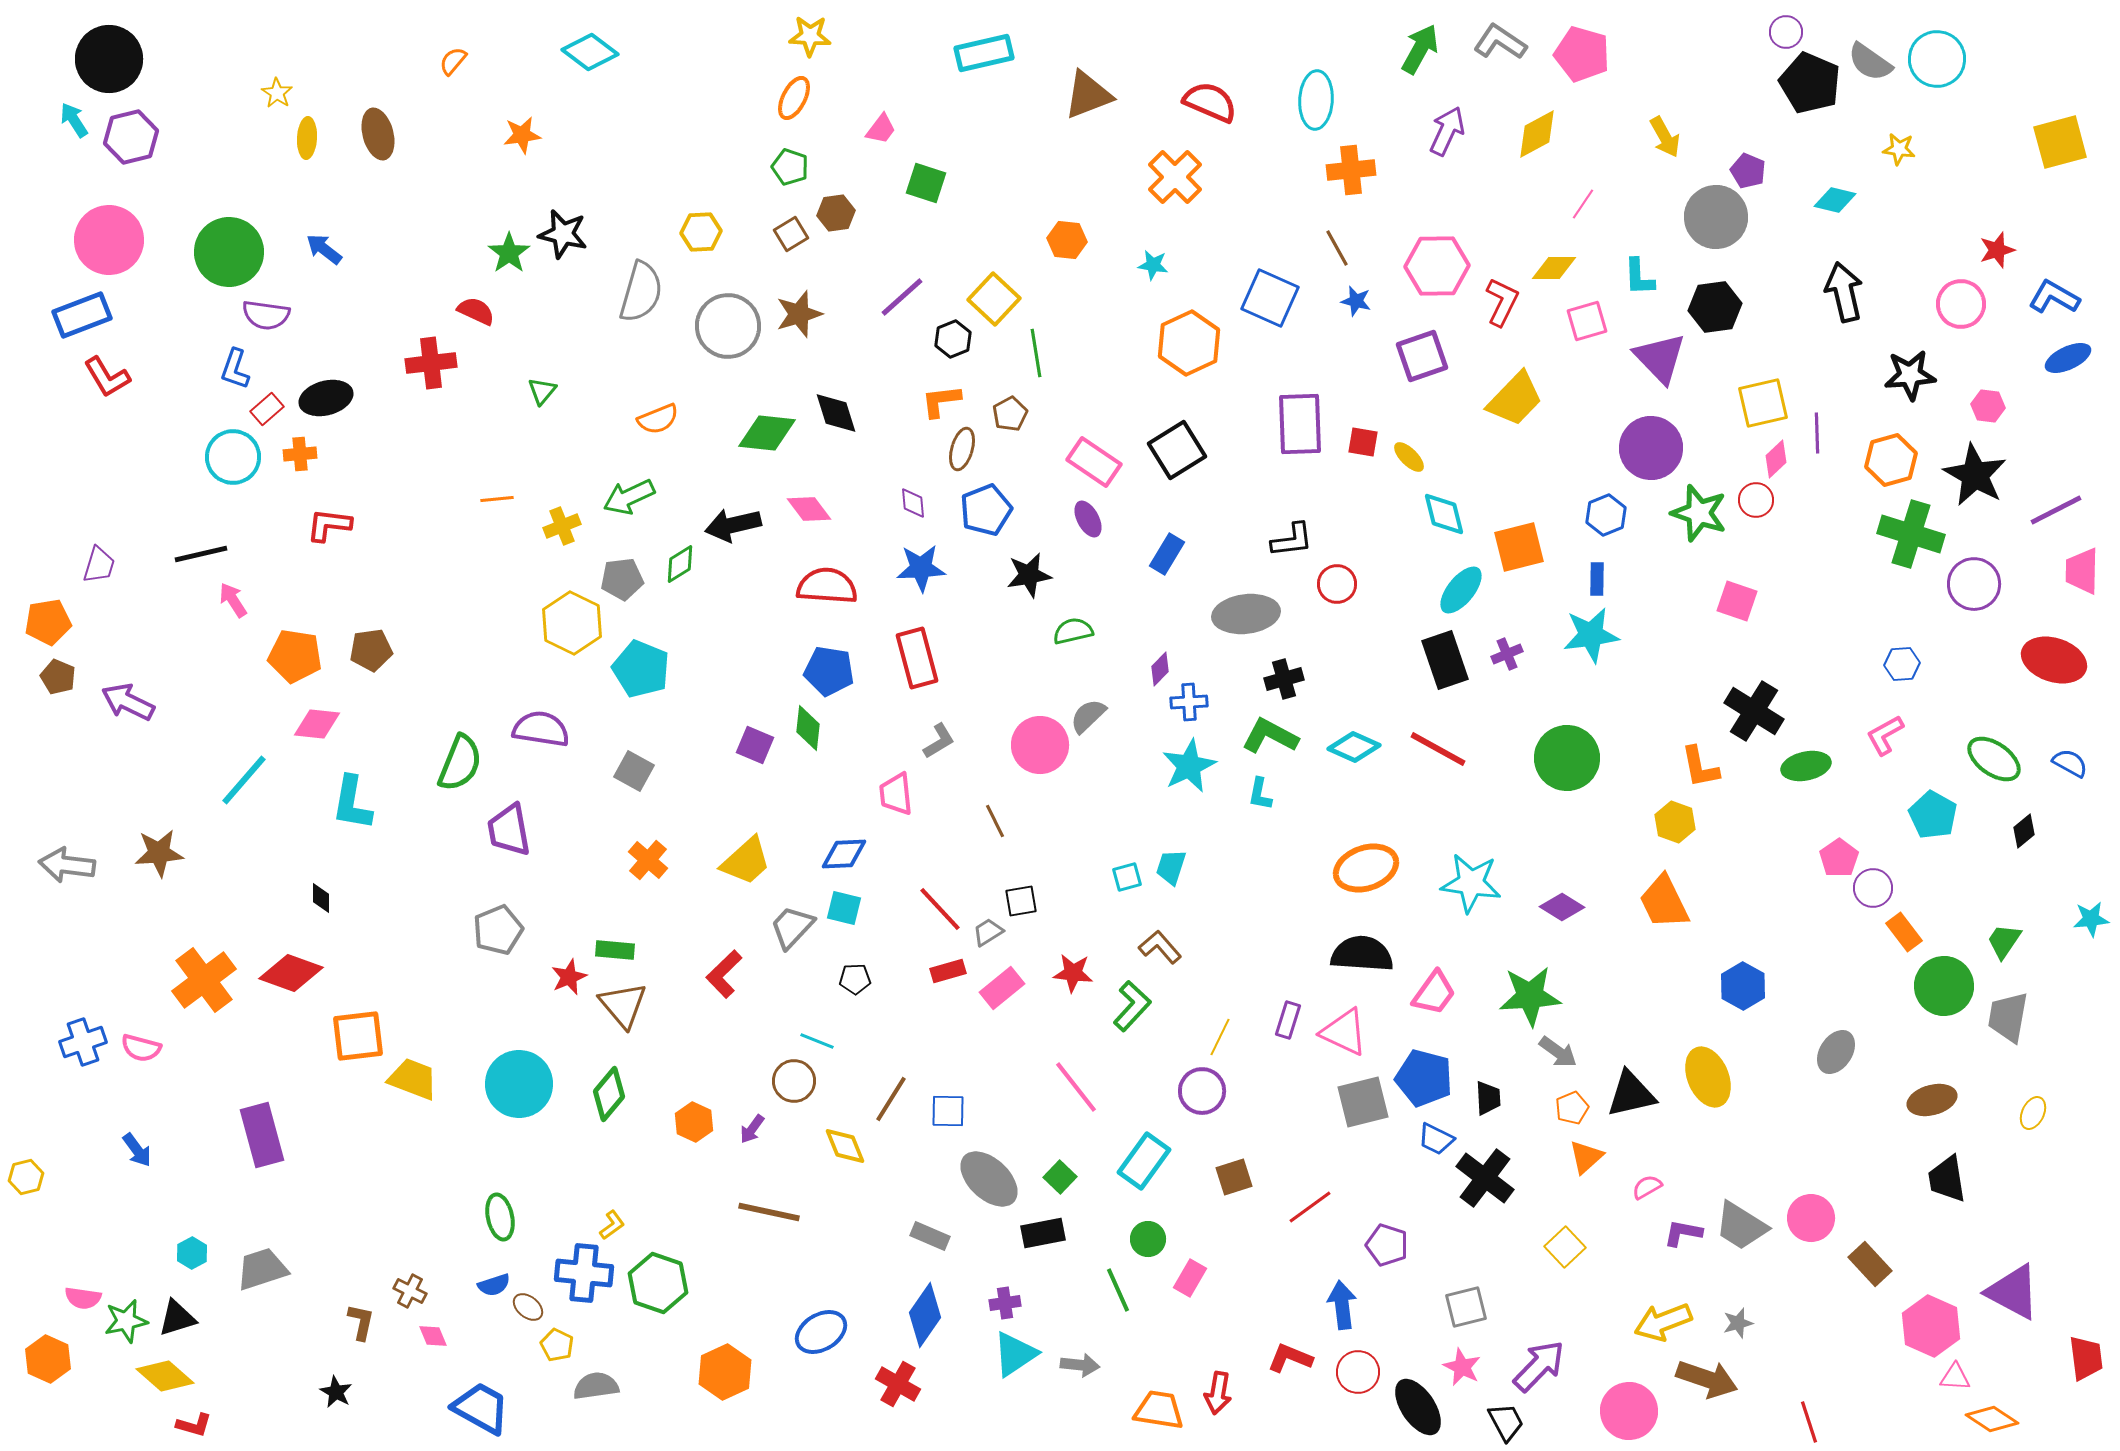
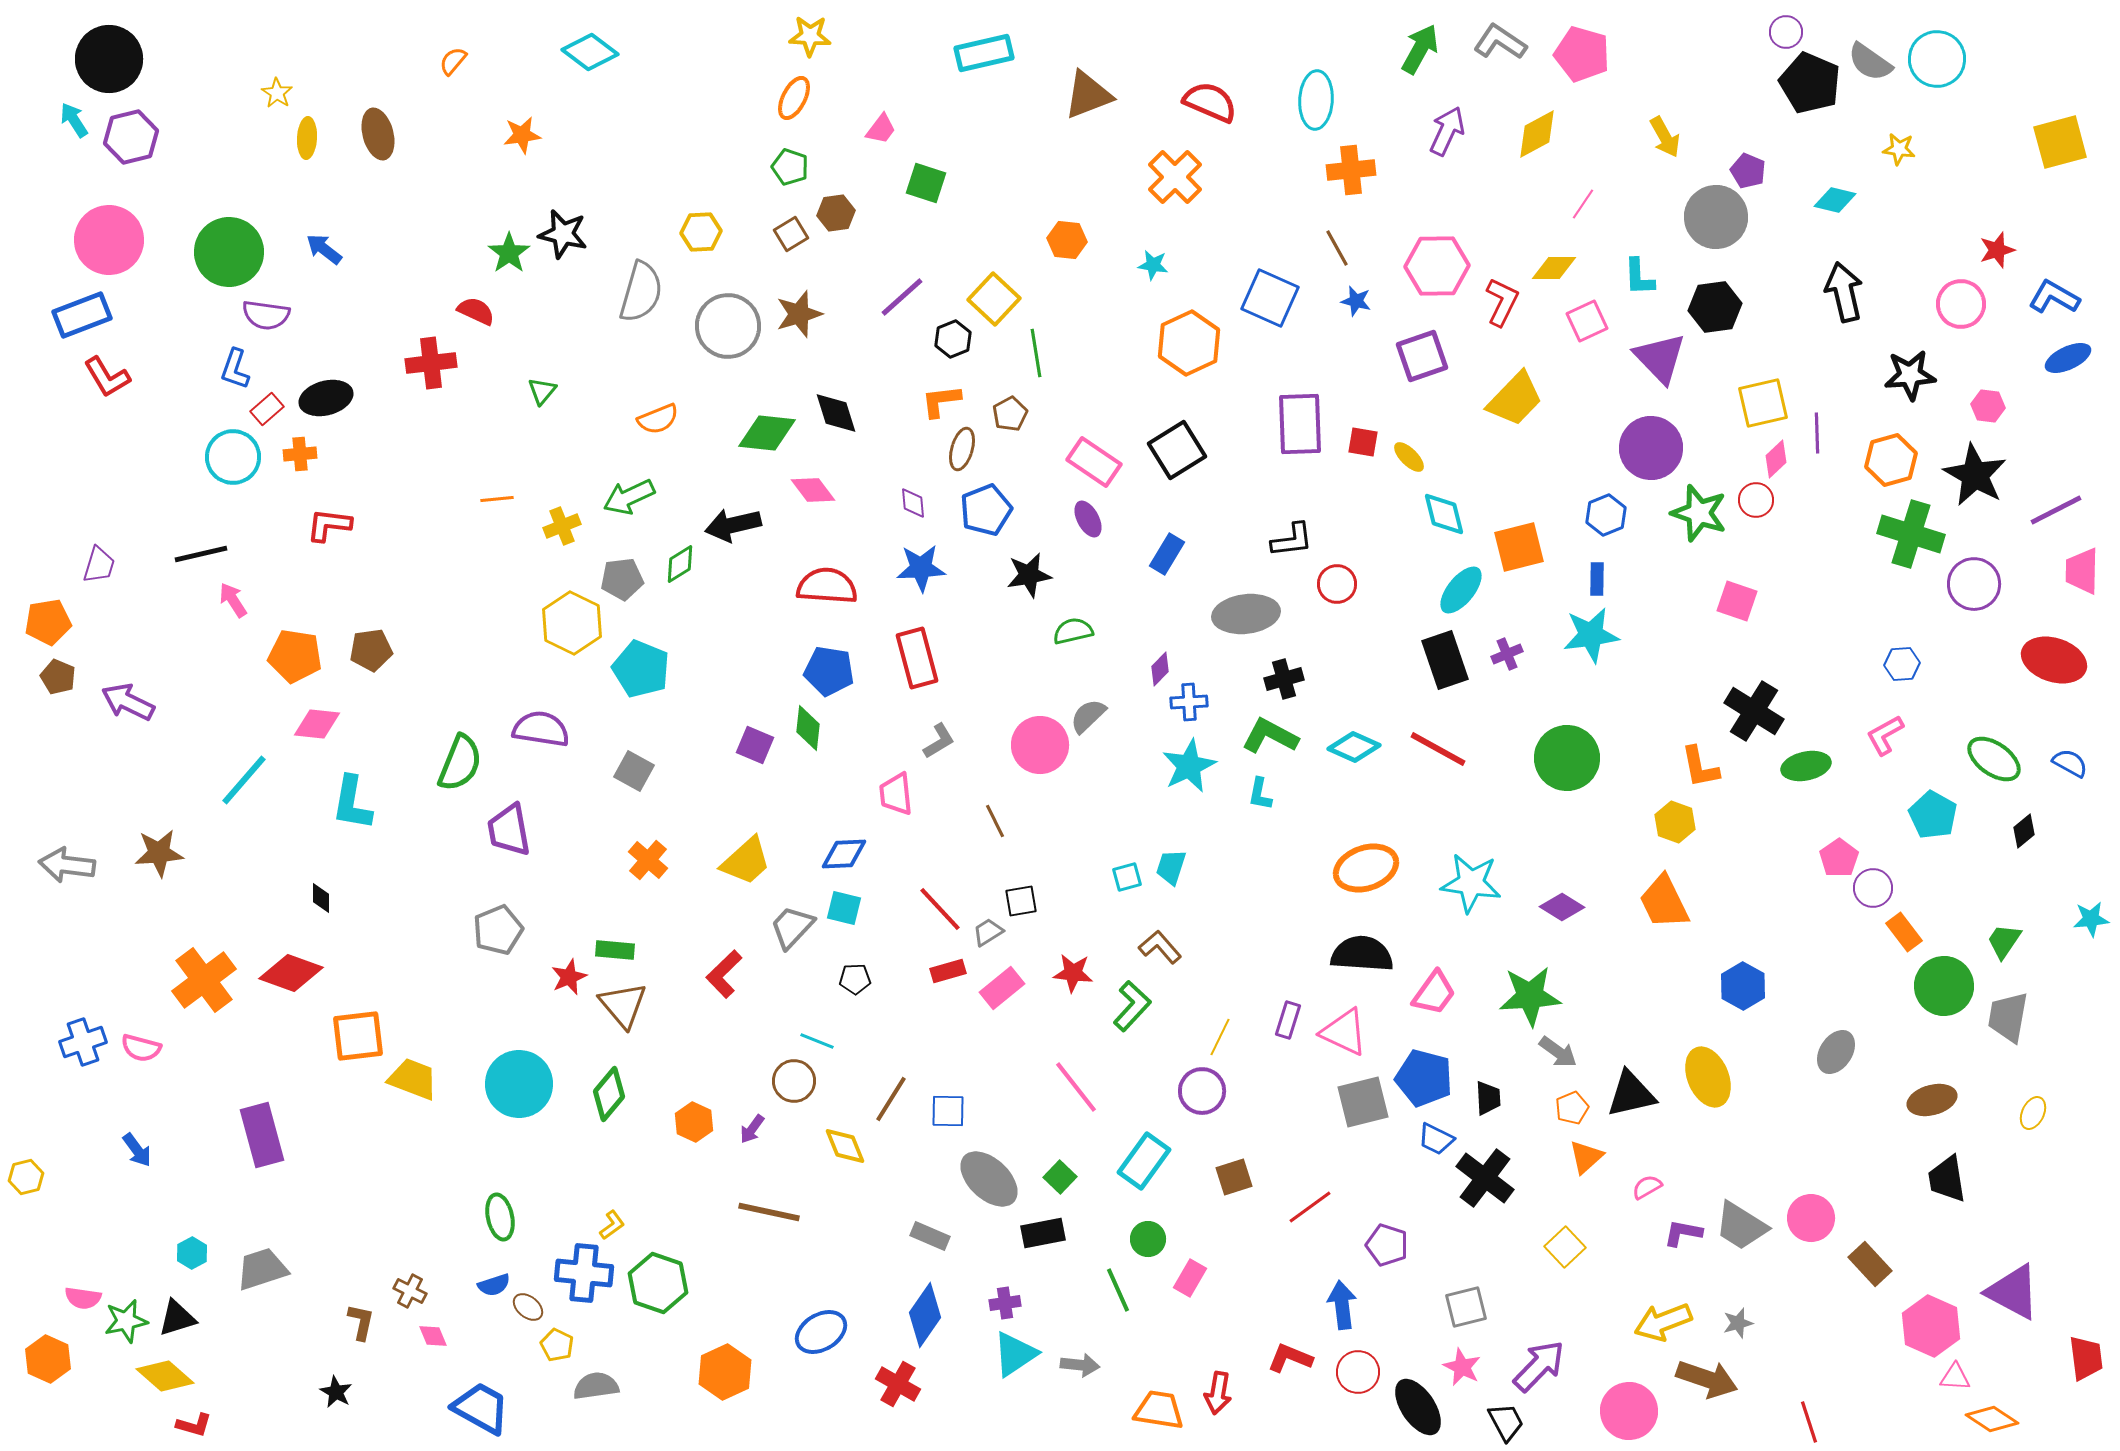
pink square at (1587, 321): rotated 9 degrees counterclockwise
pink diamond at (809, 509): moved 4 px right, 19 px up
